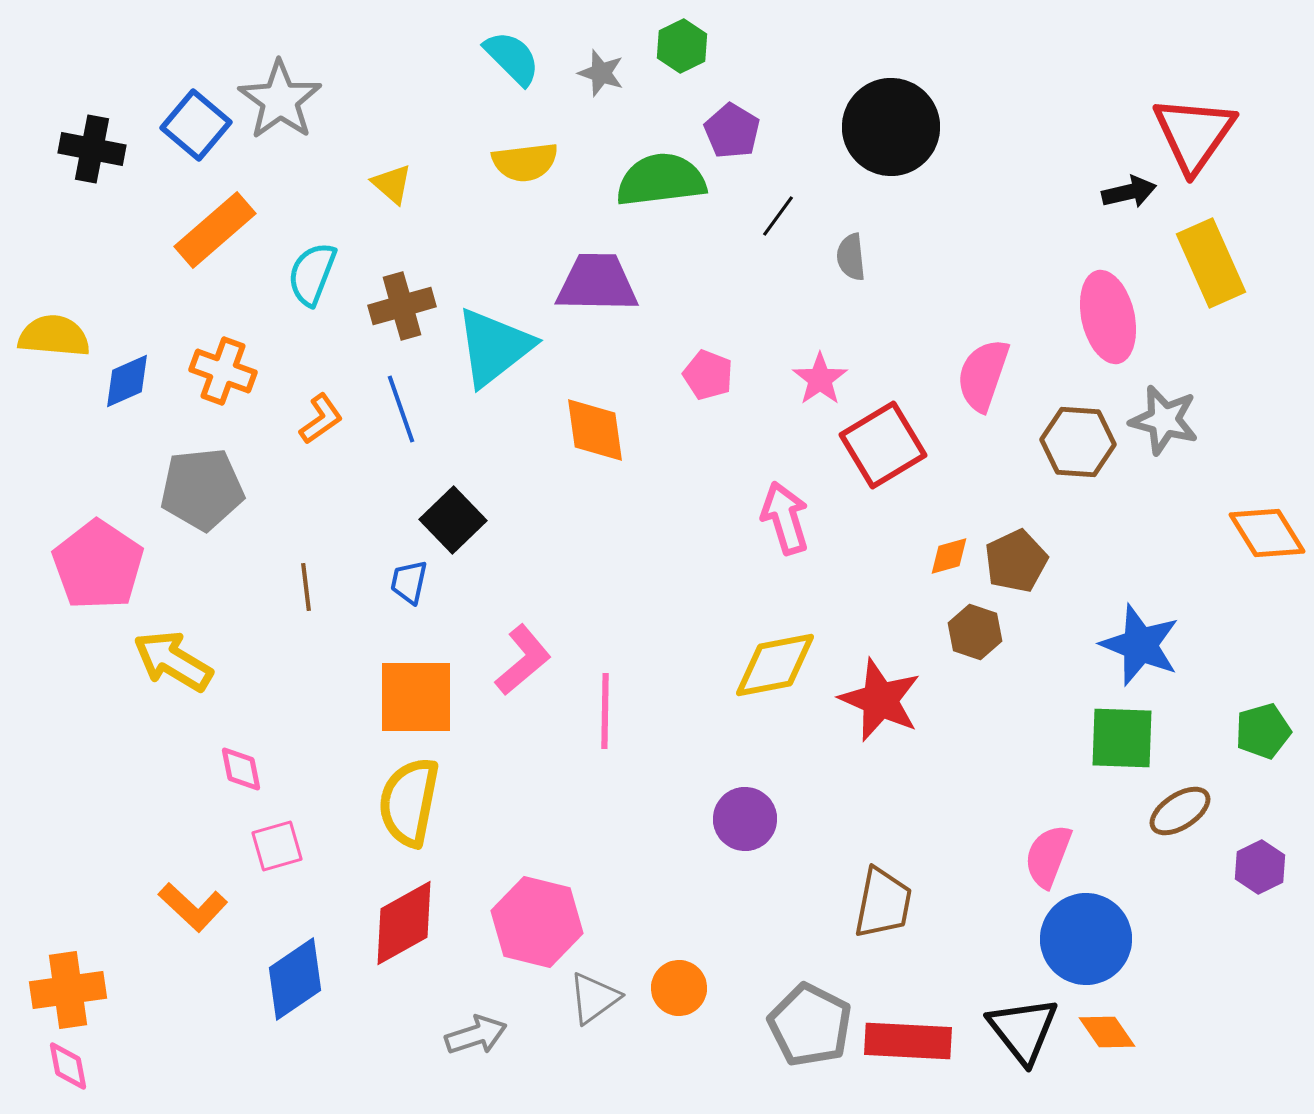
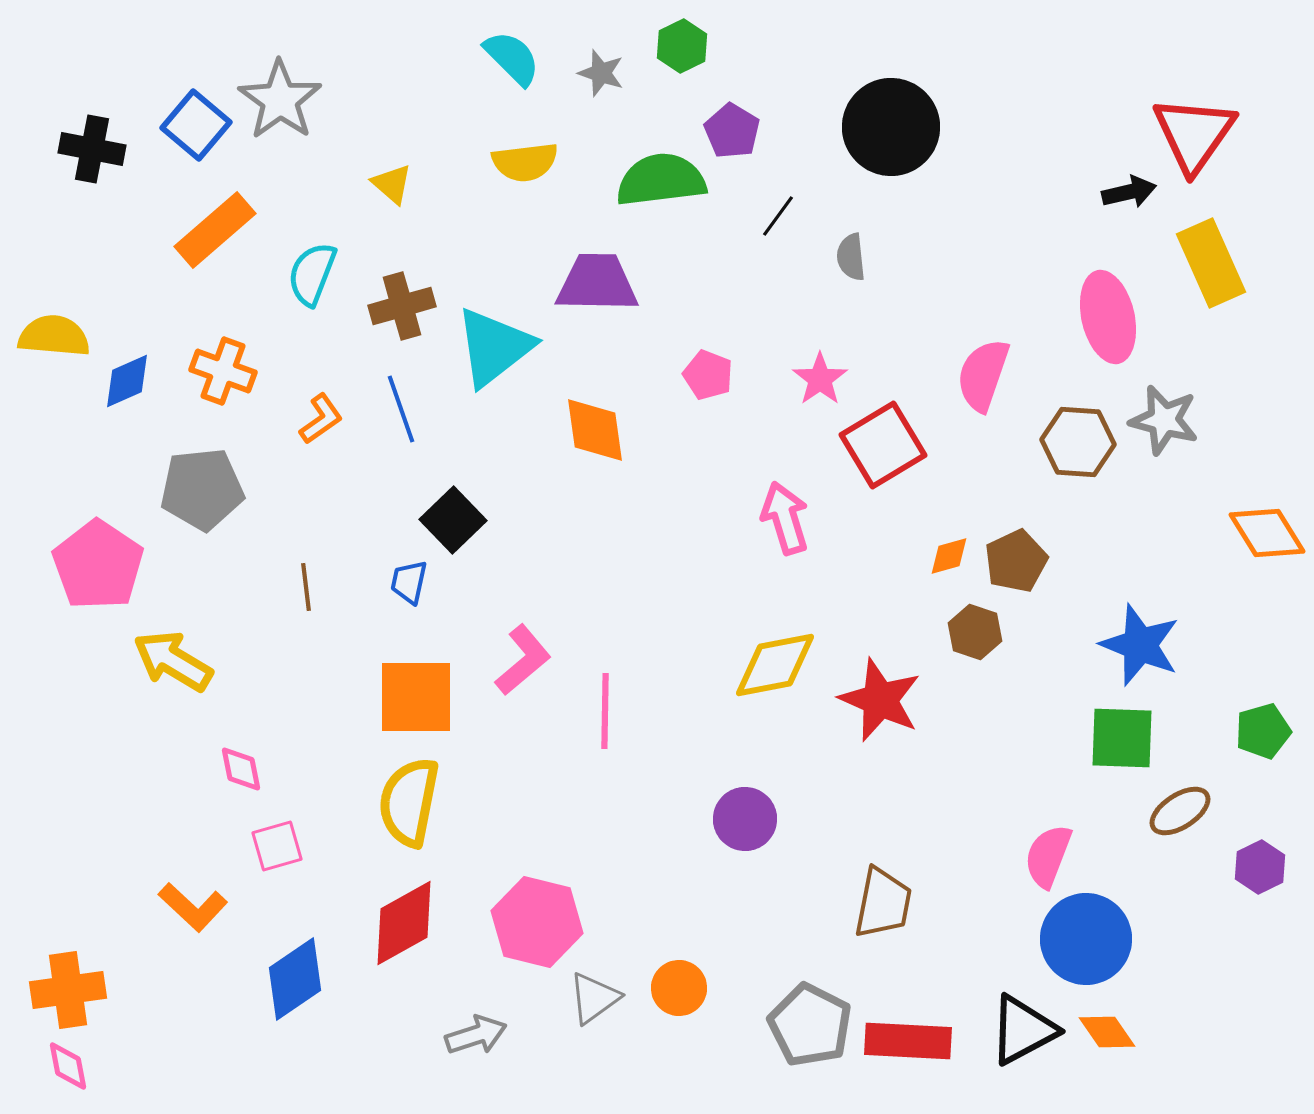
black triangle at (1023, 1030): rotated 40 degrees clockwise
